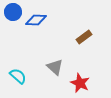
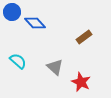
blue circle: moved 1 px left
blue diamond: moved 1 px left, 3 px down; rotated 45 degrees clockwise
cyan semicircle: moved 15 px up
red star: moved 1 px right, 1 px up
